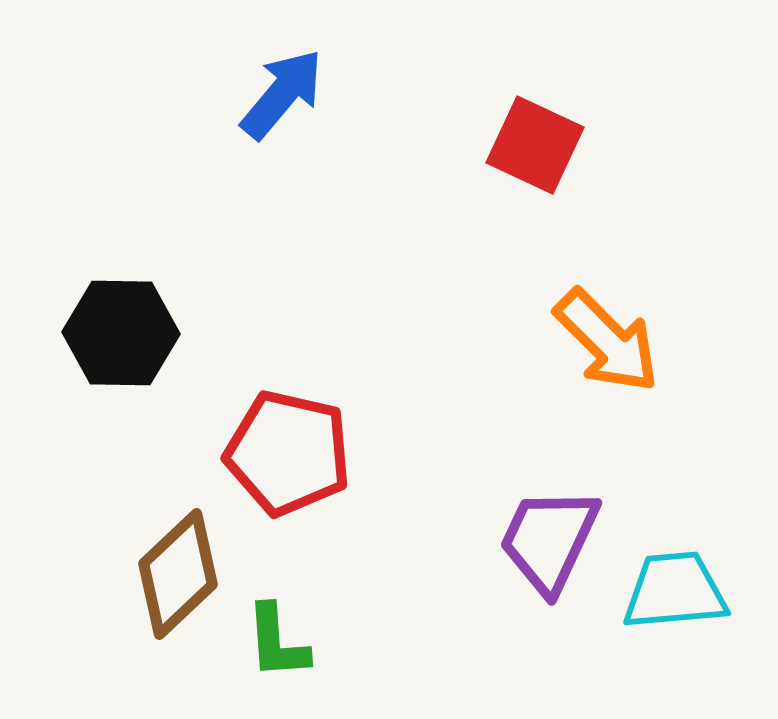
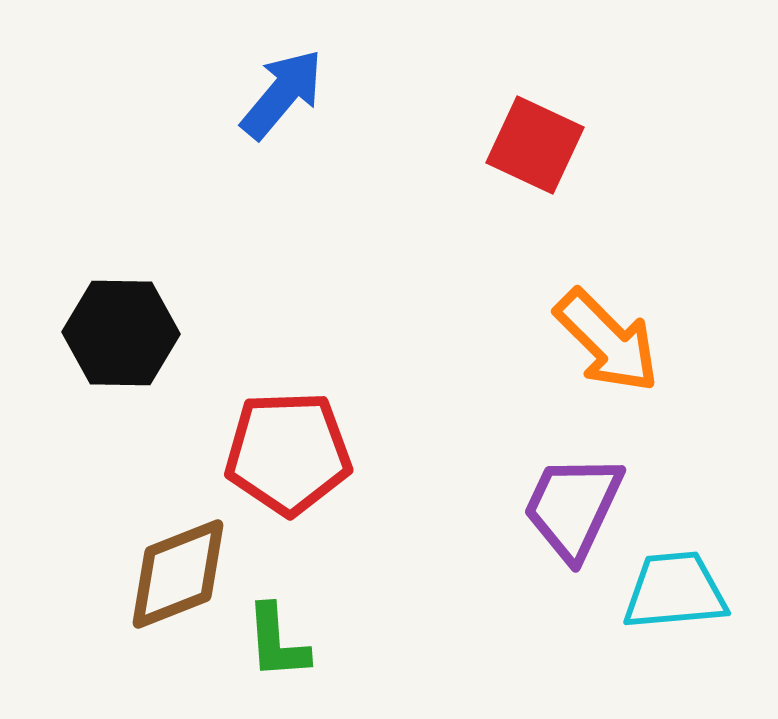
red pentagon: rotated 15 degrees counterclockwise
purple trapezoid: moved 24 px right, 33 px up
brown diamond: rotated 22 degrees clockwise
